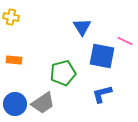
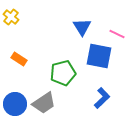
yellow cross: rotated 28 degrees clockwise
pink line: moved 8 px left, 7 px up
blue square: moved 3 px left
orange rectangle: moved 5 px right, 1 px up; rotated 28 degrees clockwise
blue L-shape: moved 4 px down; rotated 150 degrees clockwise
gray trapezoid: moved 1 px right
